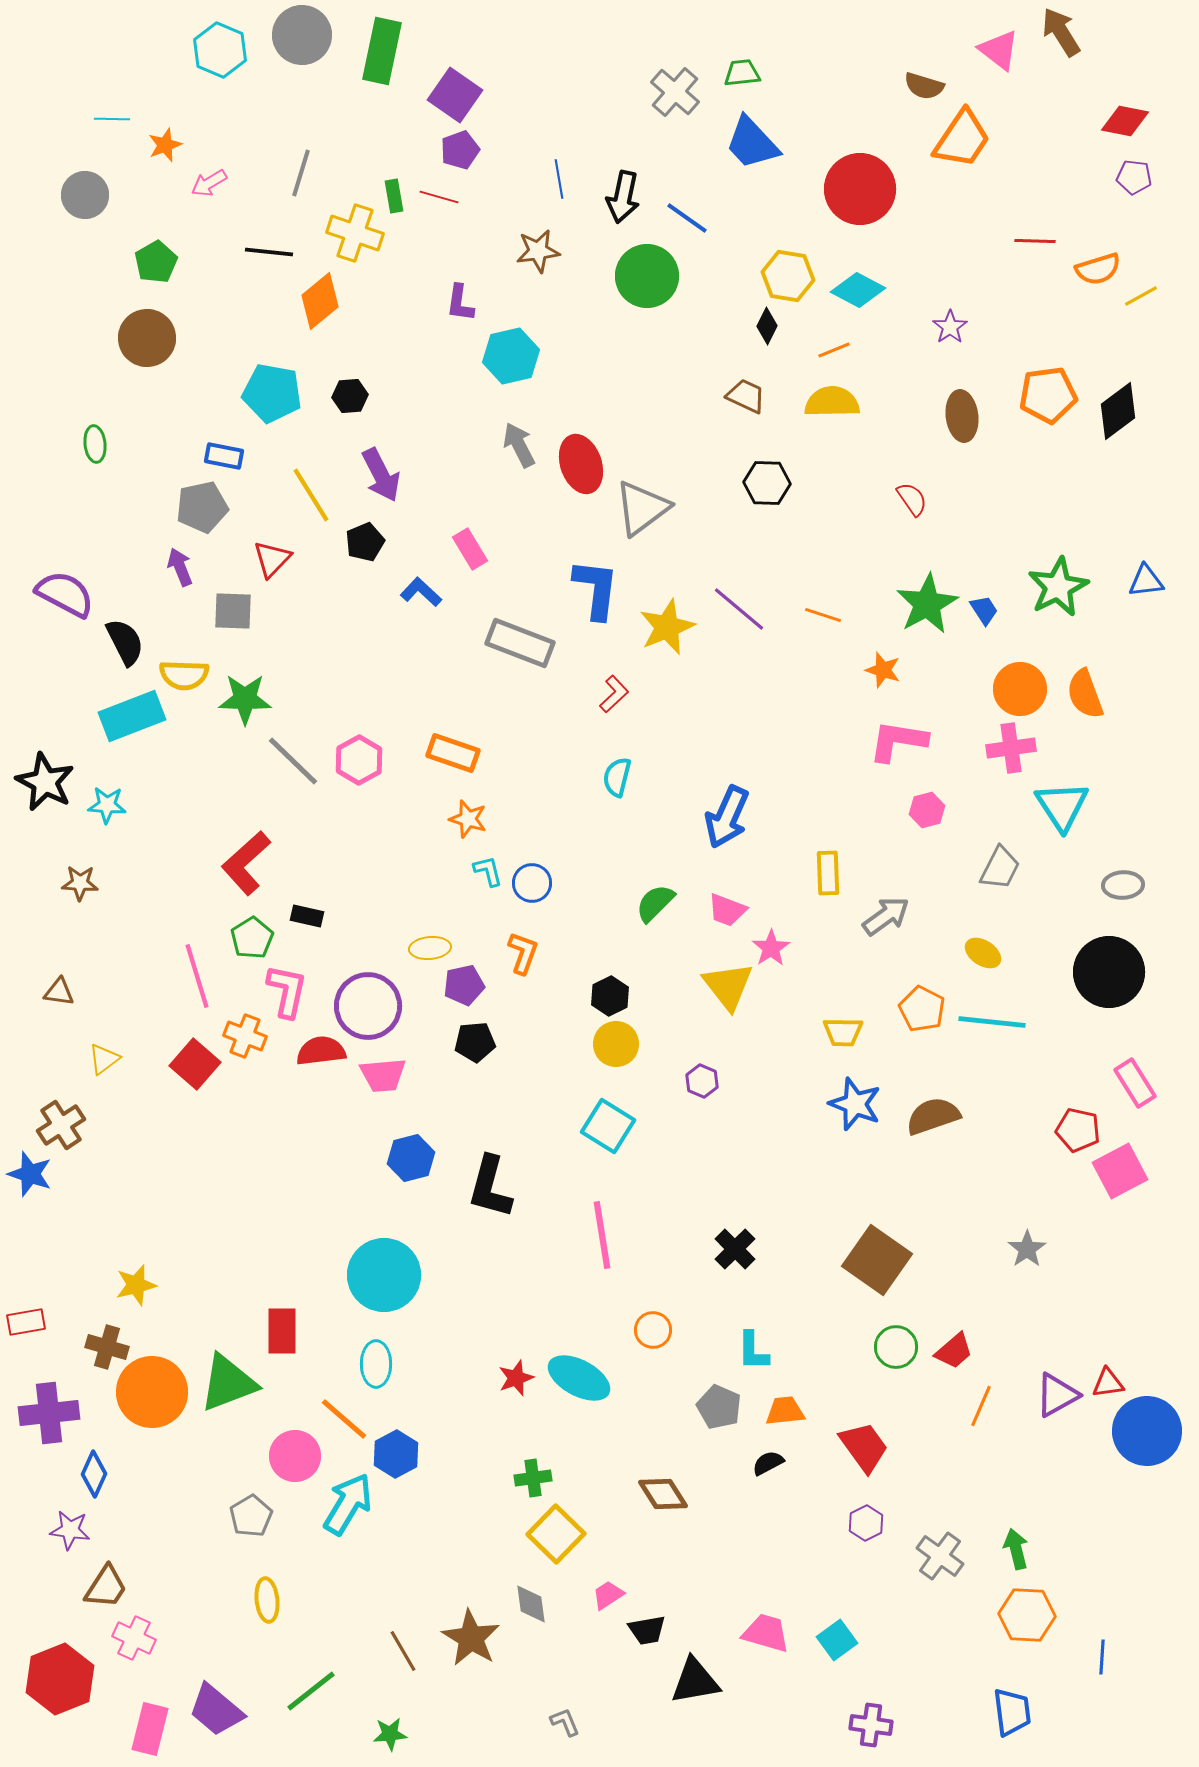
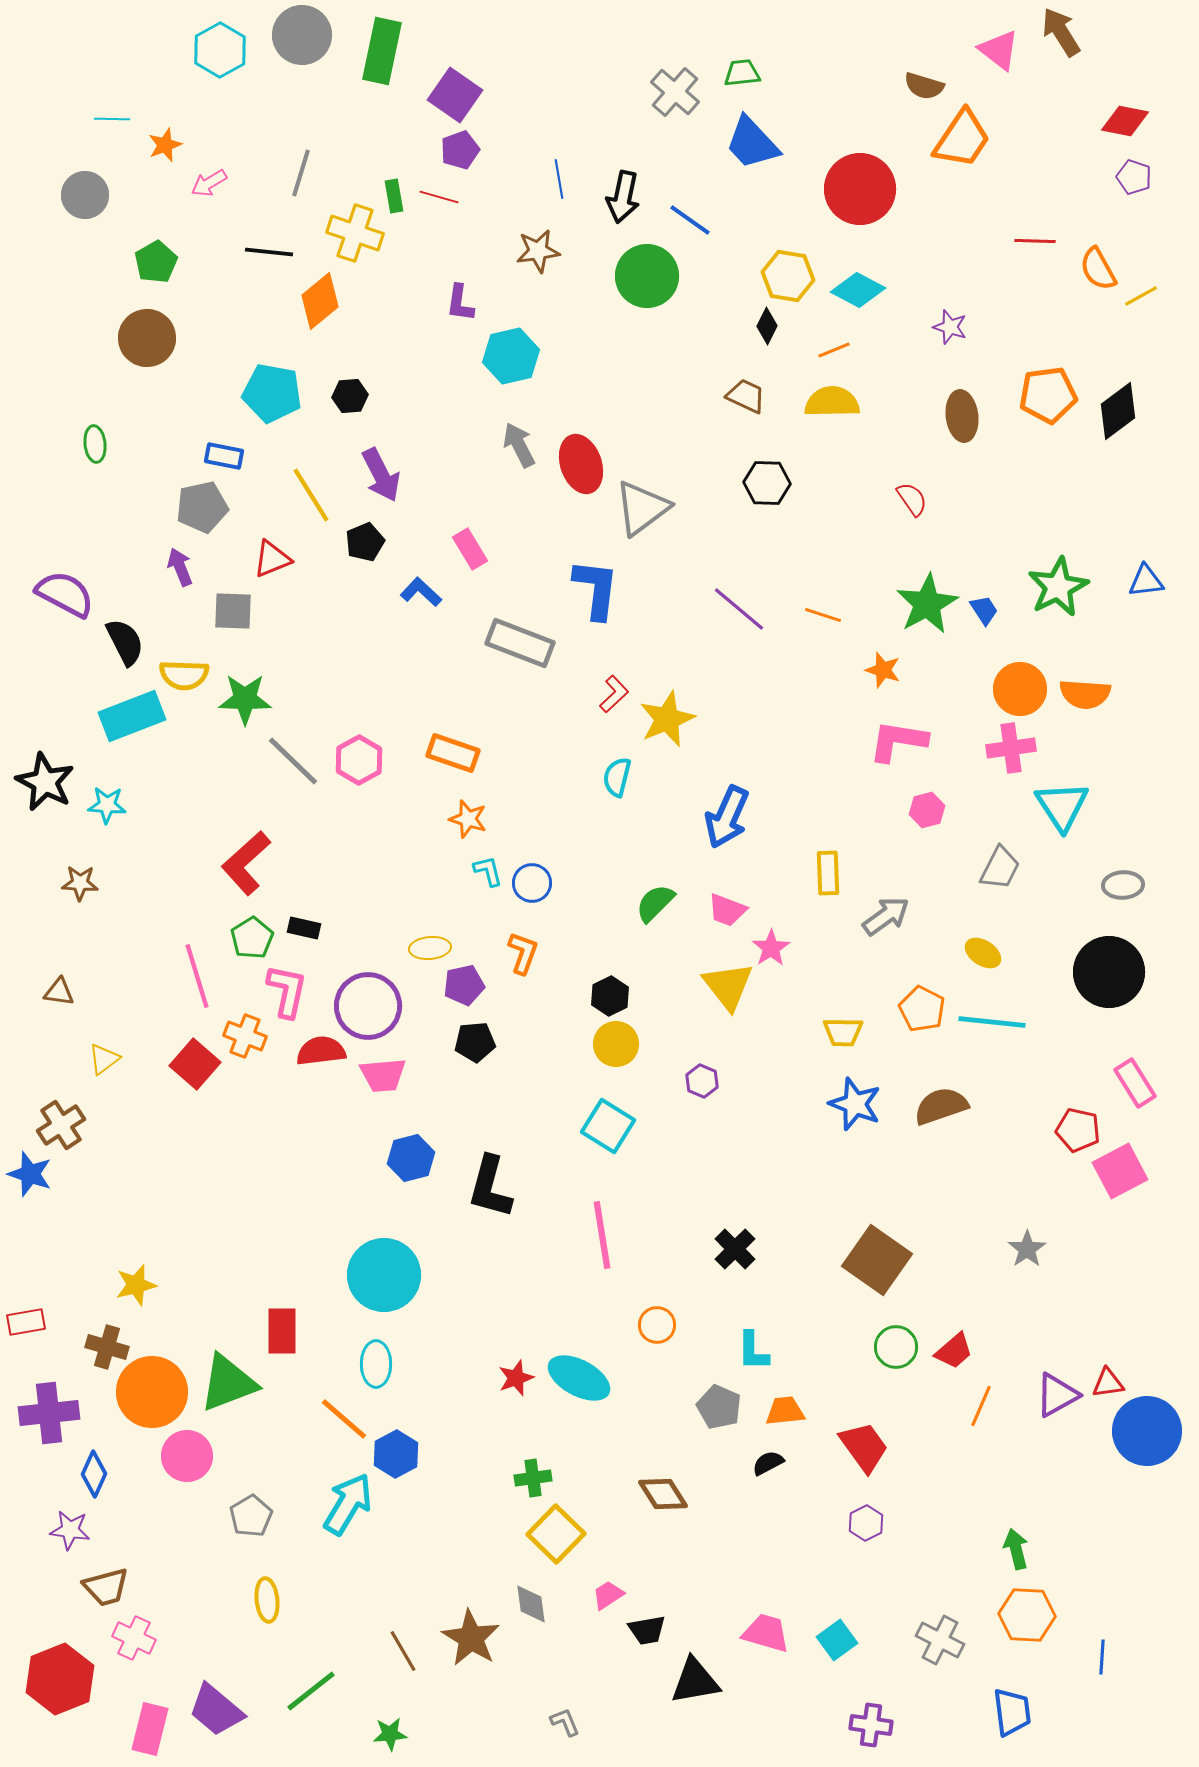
cyan hexagon at (220, 50): rotated 8 degrees clockwise
purple pentagon at (1134, 177): rotated 12 degrees clockwise
blue line at (687, 218): moved 3 px right, 2 px down
orange semicircle at (1098, 269): rotated 78 degrees clockwise
purple star at (950, 327): rotated 20 degrees counterclockwise
red triangle at (272, 559): rotated 24 degrees clockwise
yellow star at (667, 627): moved 92 px down
orange semicircle at (1085, 694): rotated 66 degrees counterclockwise
black rectangle at (307, 916): moved 3 px left, 12 px down
brown semicircle at (933, 1116): moved 8 px right, 10 px up
orange circle at (653, 1330): moved 4 px right, 5 px up
pink circle at (295, 1456): moved 108 px left
gray cross at (940, 1556): moved 84 px down; rotated 9 degrees counterclockwise
brown trapezoid at (106, 1587): rotated 42 degrees clockwise
